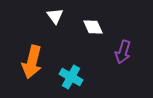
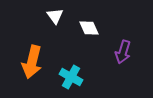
white diamond: moved 4 px left, 1 px down
